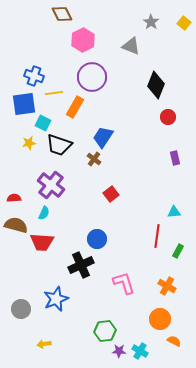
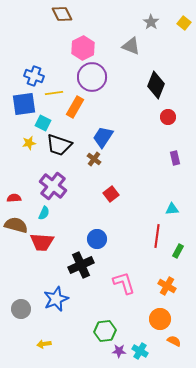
pink hexagon: moved 8 px down
purple cross: moved 2 px right, 1 px down
cyan triangle: moved 2 px left, 3 px up
